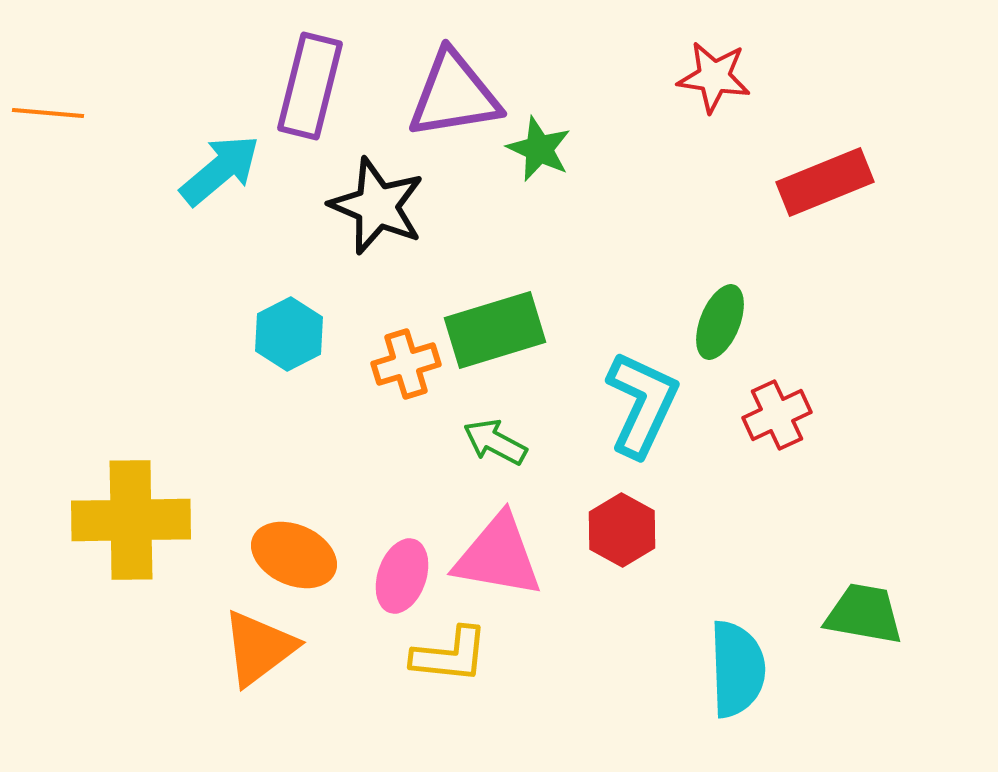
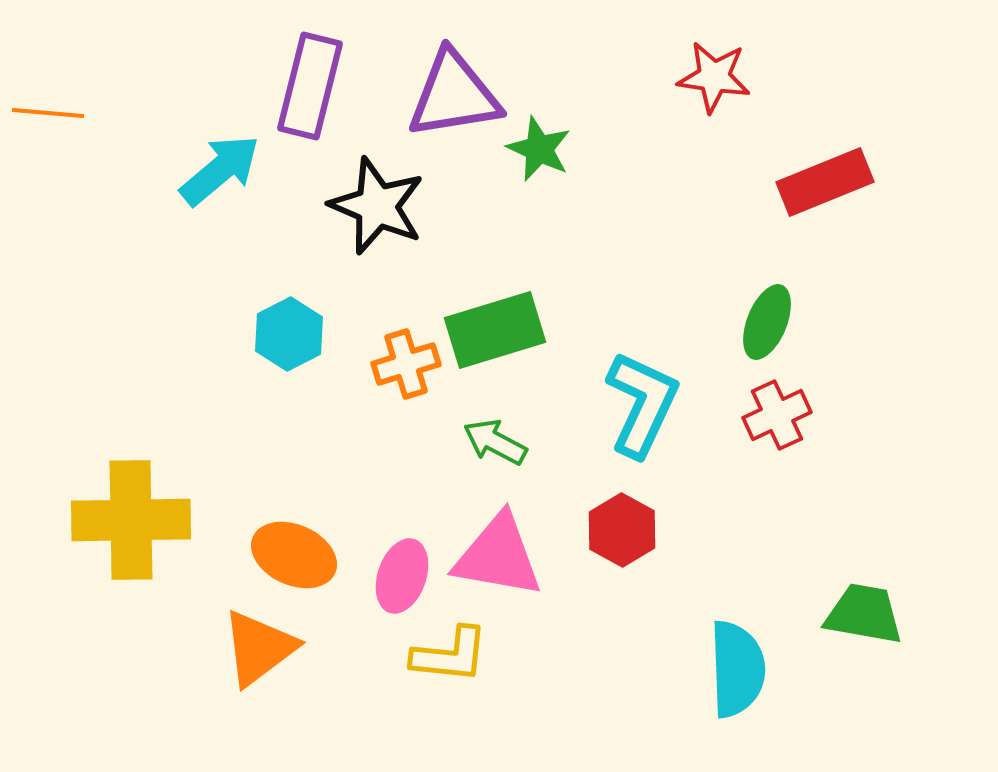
green ellipse: moved 47 px right
